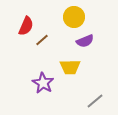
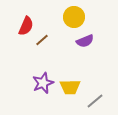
yellow trapezoid: moved 20 px down
purple star: rotated 20 degrees clockwise
